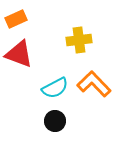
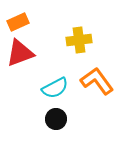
orange rectangle: moved 2 px right, 3 px down
red triangle: moved 1 px right, 1 px up; rotated 40 degrees counterclockwise
orange L-shape: moved 3 px right, 3 px up; rotated 8 degrees clockwise
black circle: moved 1 px right, 2 px up
